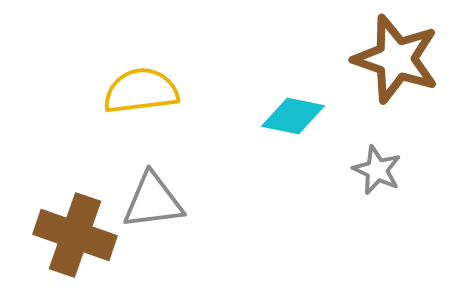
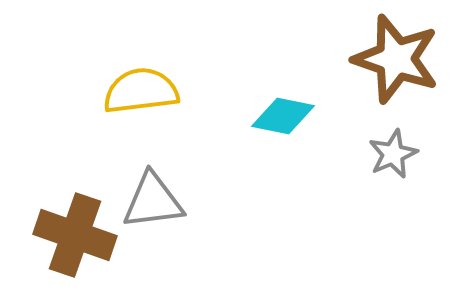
cyan diamond: moved 10 px left
gray star: moved 16 px right, 16 px up; rotated 24 degrees clockwise
